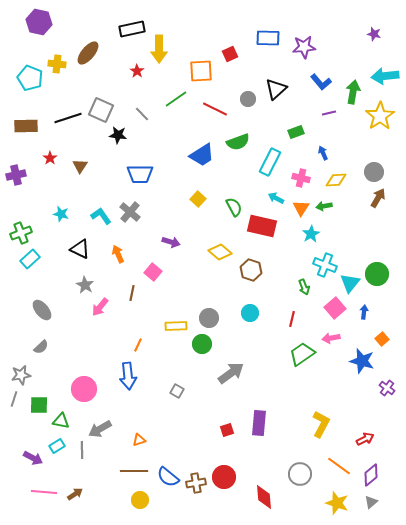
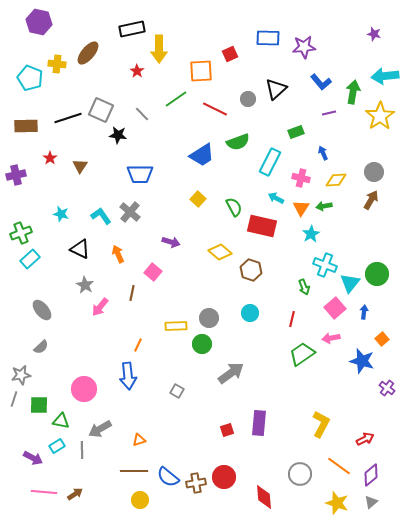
brown arrow at (378, 198): moved 7 px left, 2 px down
